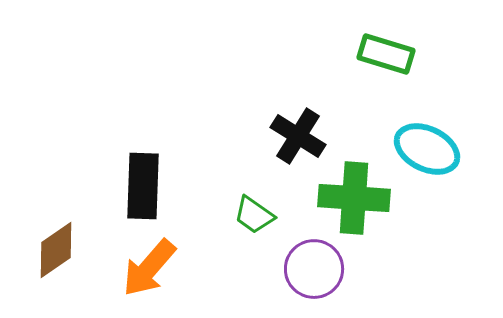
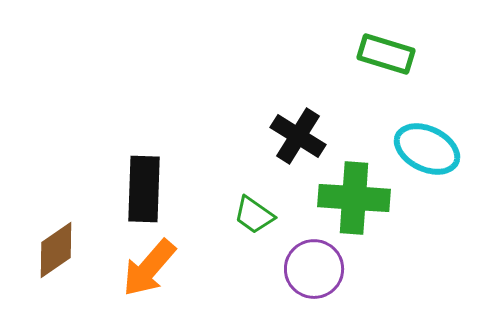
black rectangle: moved 1 px right, 3 px down
